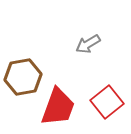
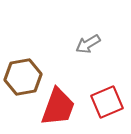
red square: rotated 16 degrees clockwise
